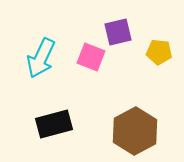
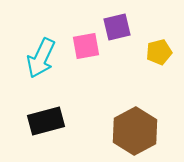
purple square: moved 1 px left, 5 px up
yellow pentagon: rotated 20 degrees counterclockwise
pink square: moved 5 px left, 11 px up; rotated 32 degrees counterclockwise
black rectangle: moved 8 px left, 3 px up
